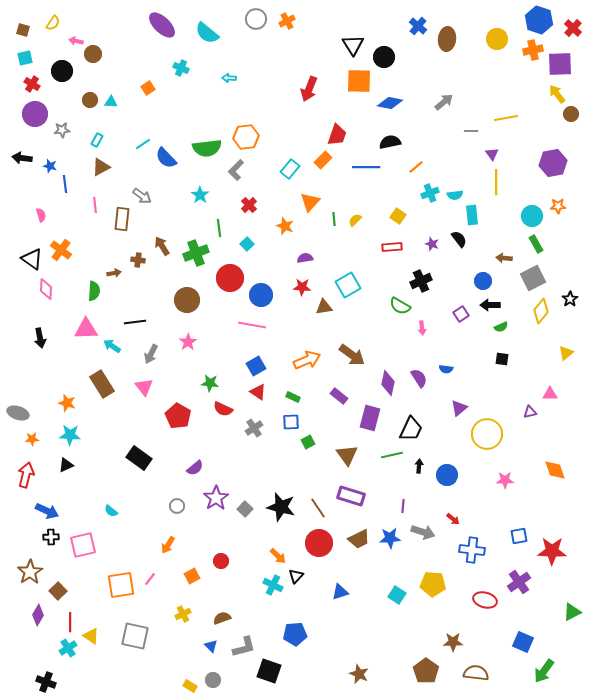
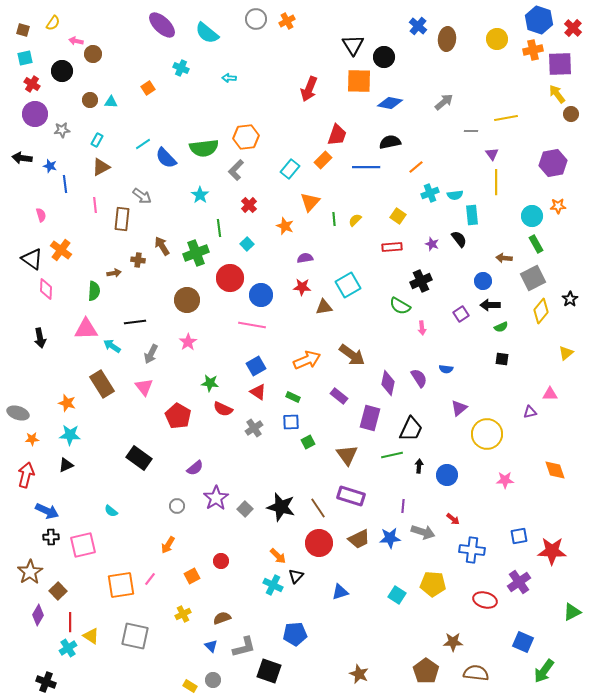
green semicircle at (207, 148): moved 3 px left
